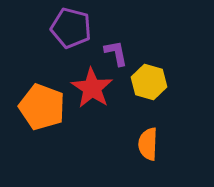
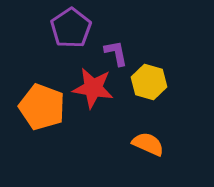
purple pentagon: rotated 24 degrees clockwise
red star: moved 1 px right; rotated 24 degrees counterclockwise
orange semicircle: rotated 112 degrees clockwise
